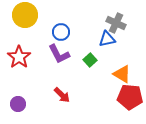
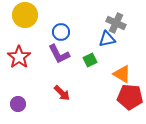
green square: rotated 16 degrees clockwise
red arrow: moved 2 px up
